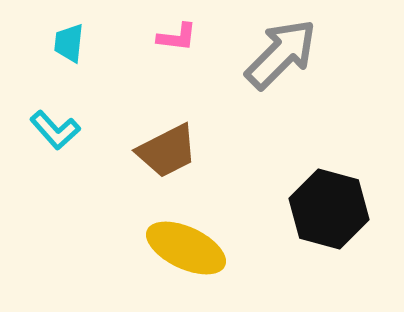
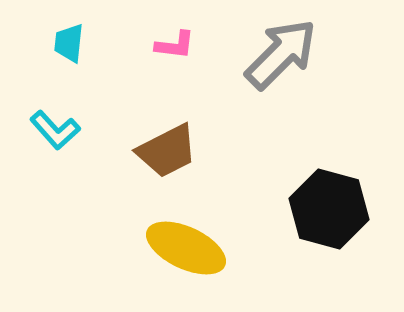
pink L-shape: moved 2 px left, 8 px down
